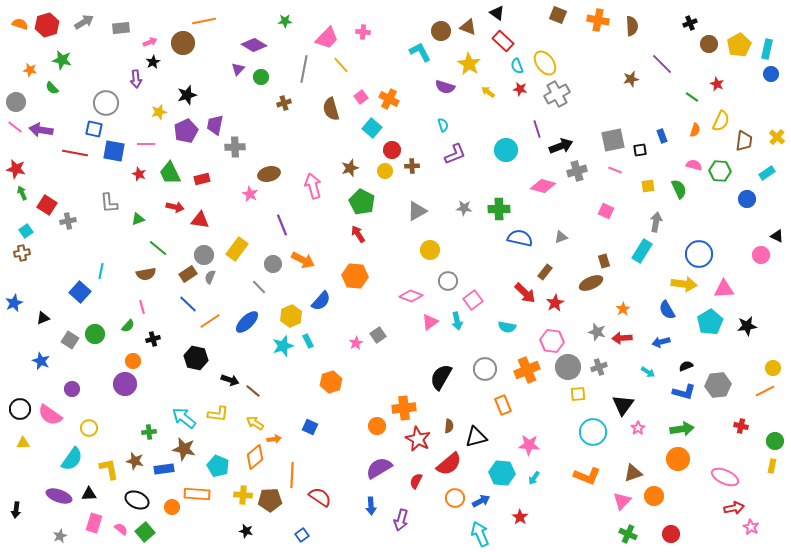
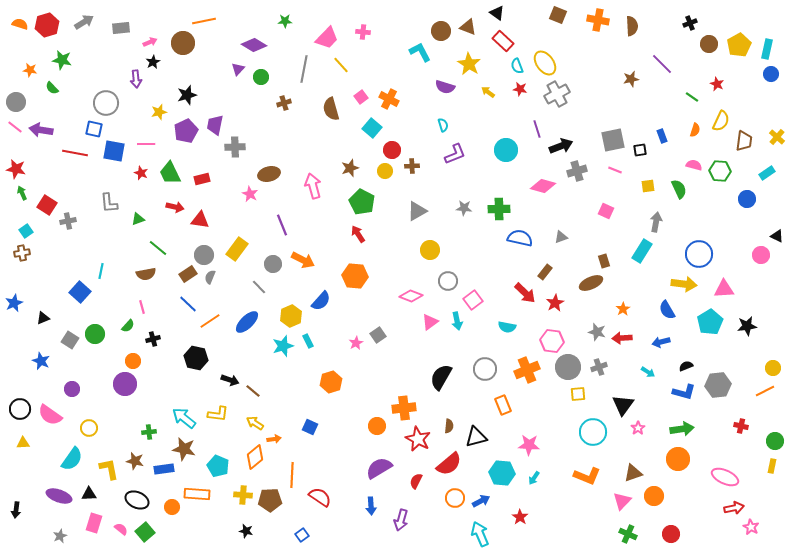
red star at (139, 174): moved 2 px right, 1 px up
